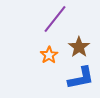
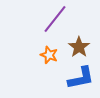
orange star: rotated 18 degrees counterclockwise
